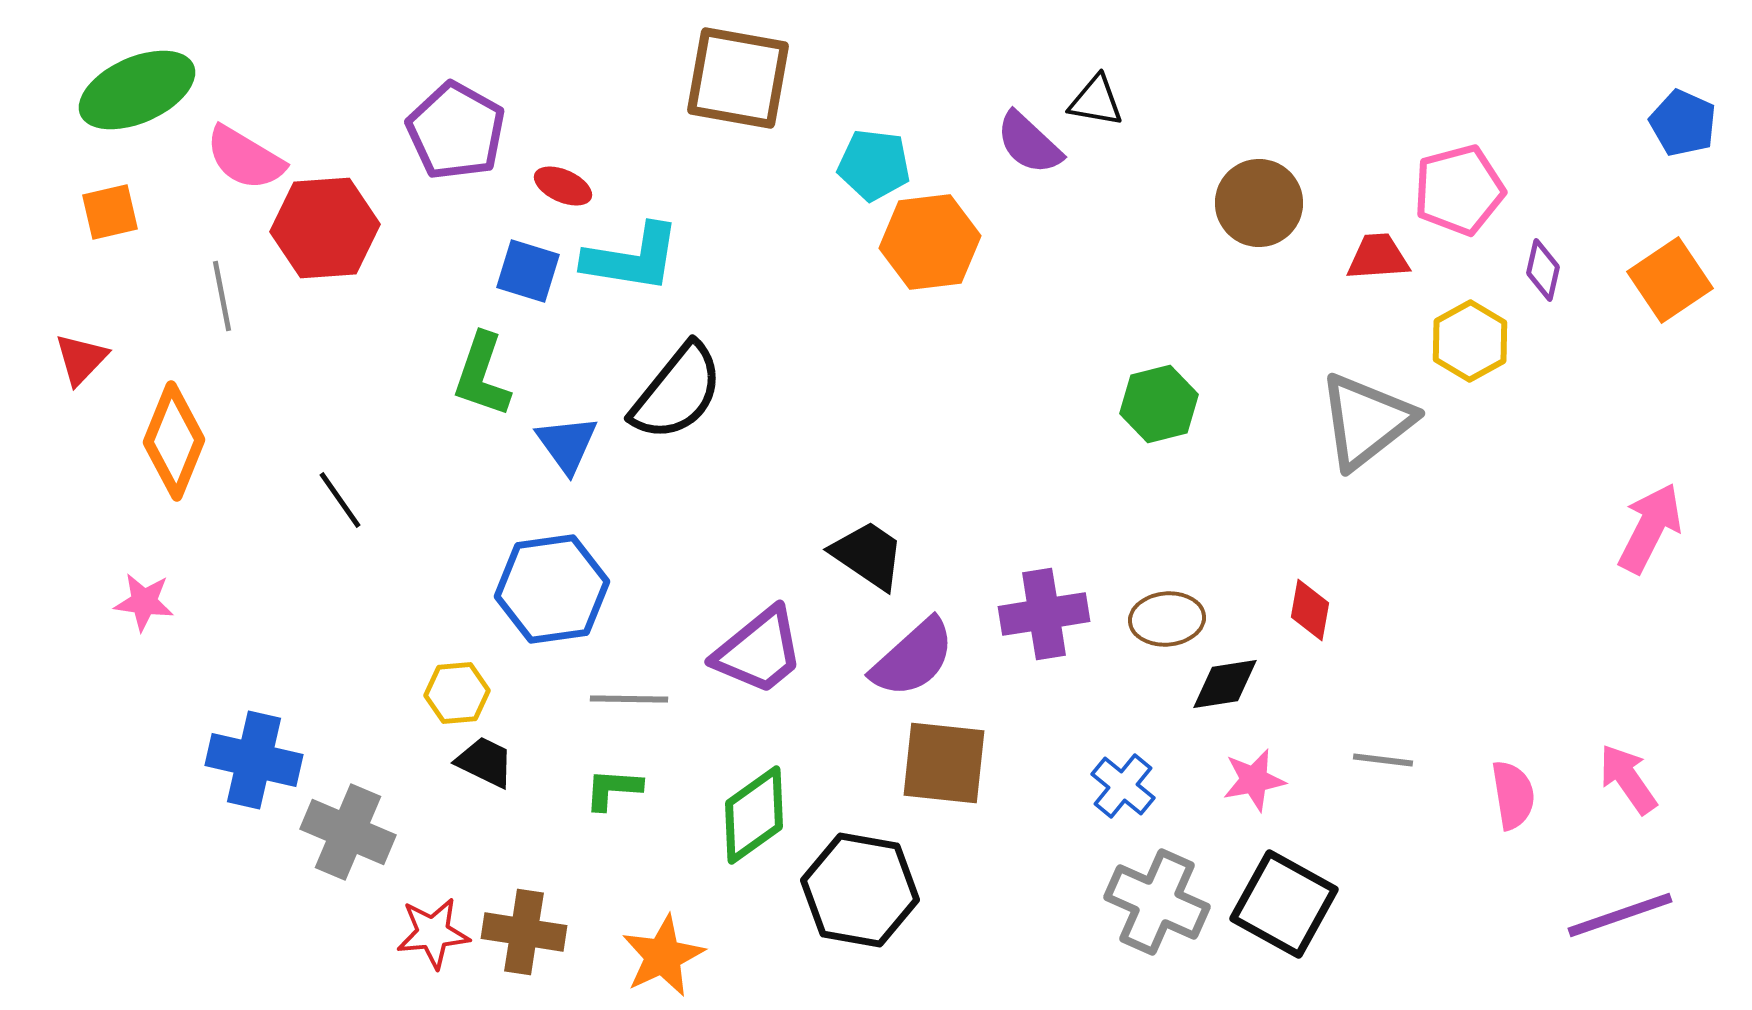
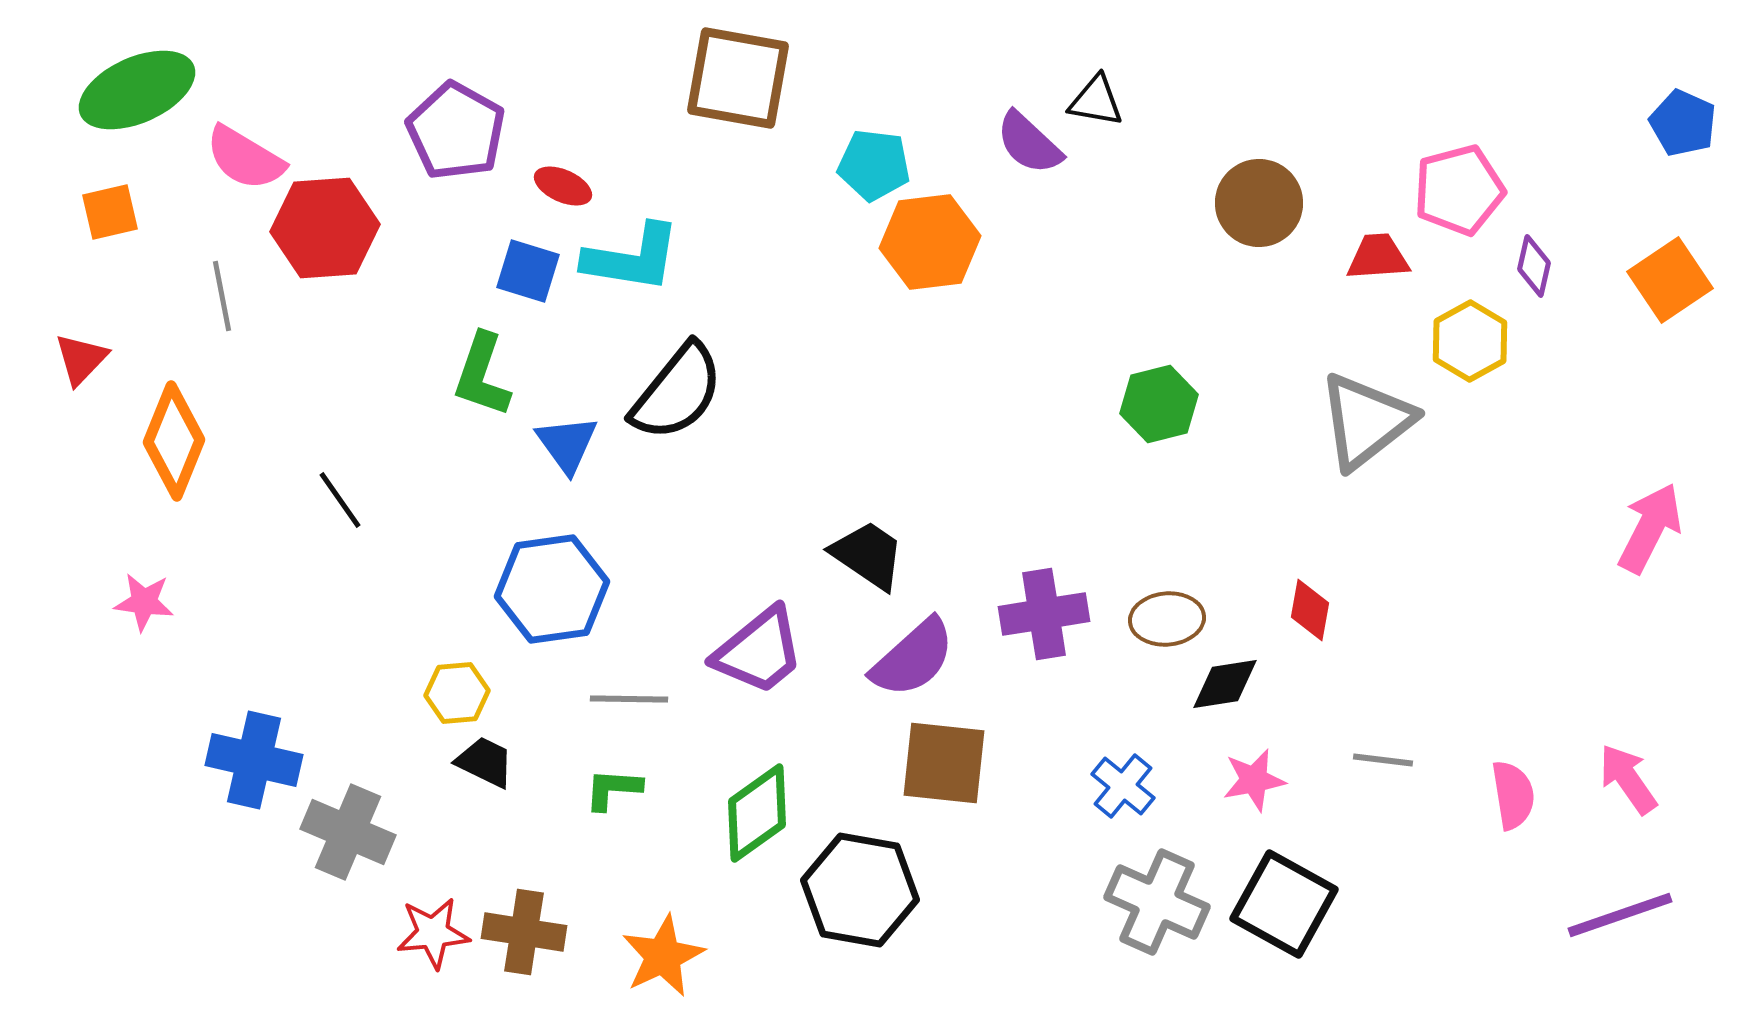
purple diamond at (1543, 270): moved 9 px left, 4 px up
green diamond at (754, 815): moved 3 px right, 2 px up
